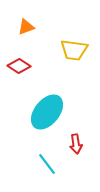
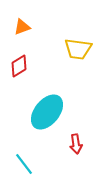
orange triangle: moved 4 px left
yellow trapezoid: moved 4 px right, 1 px up
red diamond: rotated 65 degrees counterclockwise
cyan line: moved 23 px left
